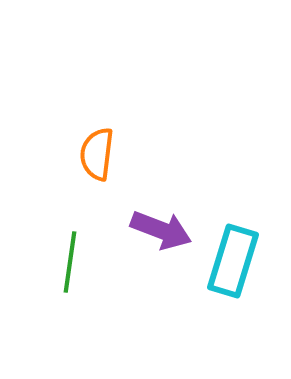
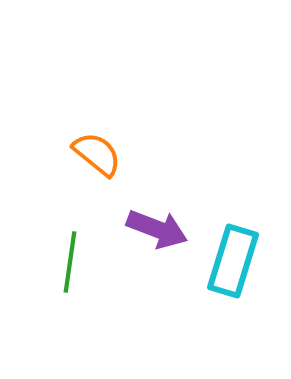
orange semicircle: rotated 122 degrees clockwise
purple arrow: moved 4 px left, 1 px up
